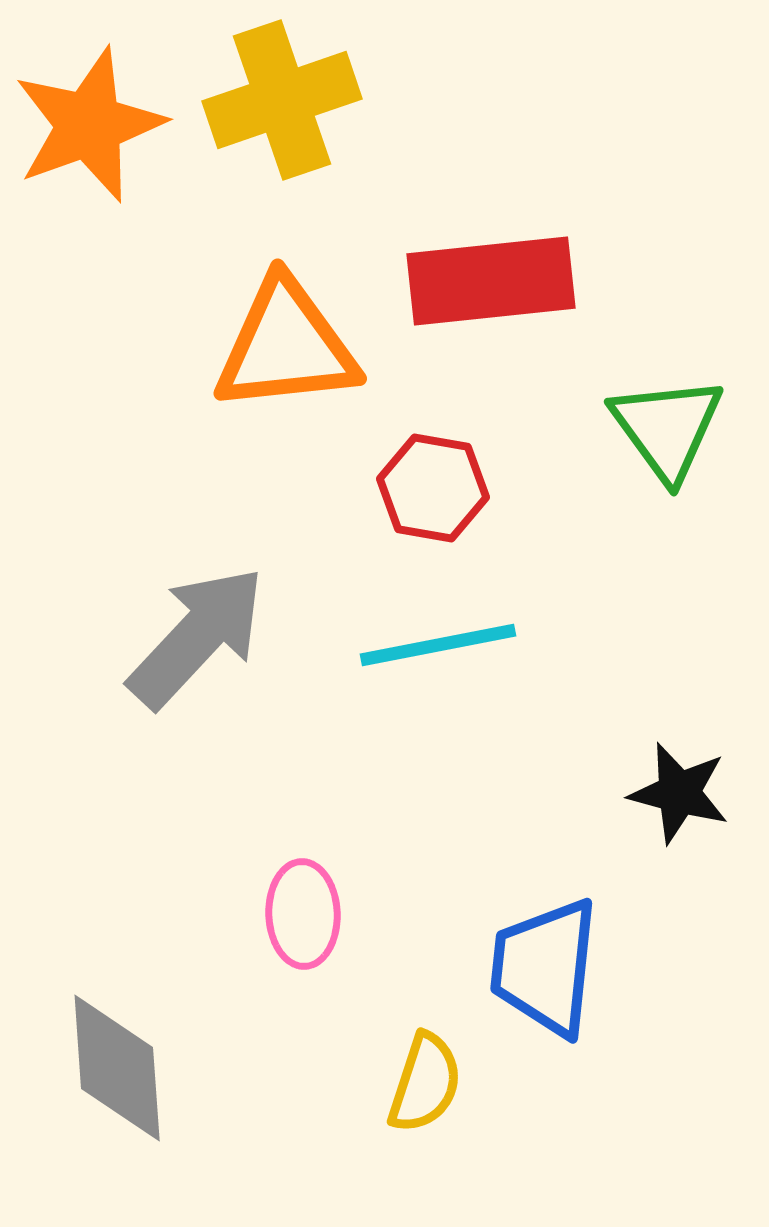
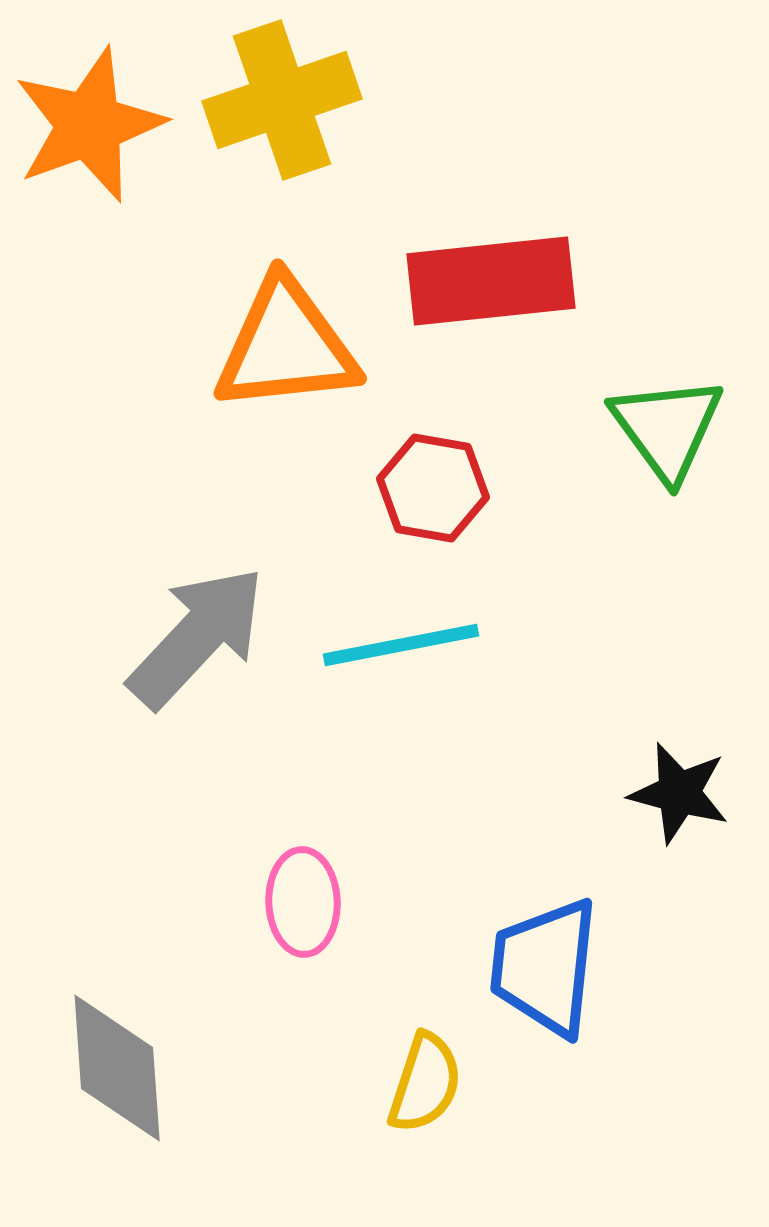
cyan line: moved 37 px left
pink ellipse: moved 12 px up
